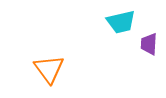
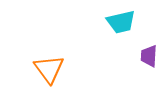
purple trapezoid: moved 12 px down
